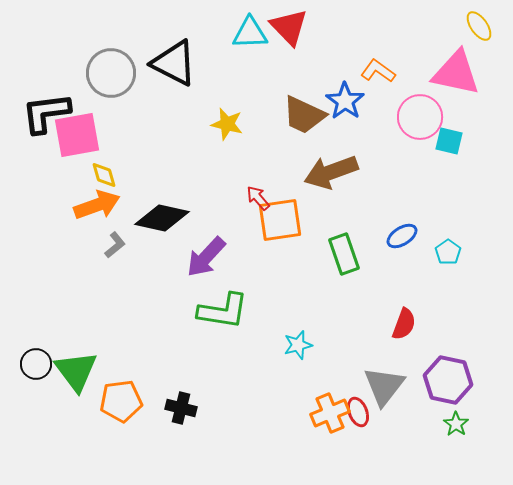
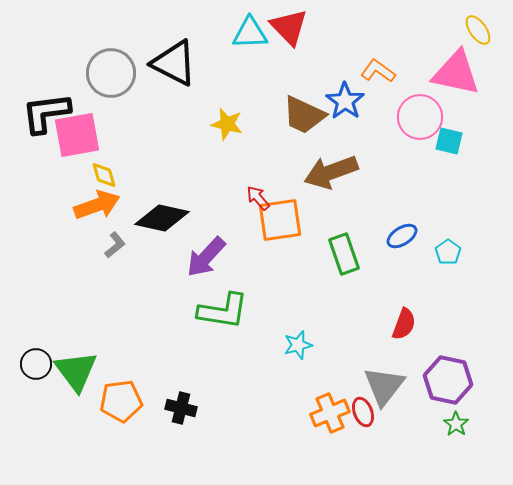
yellow ellipse: moved 1 px left, 4 px down
red ellipse: moved 5 px right
